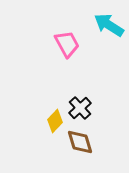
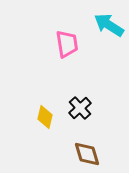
pink trapezoid: rotated 20 degrees clockwise
yellow diamond: moved 10 px left, 4 px up; rotated 30 degrees counterclockwise
brown diamond: moved 7 px right, 12 px down
